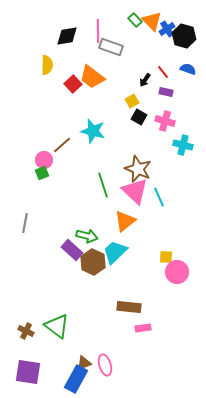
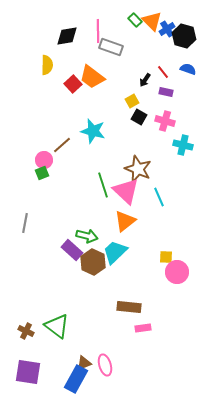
pink triangle at (135, 191): moved 9 px left
